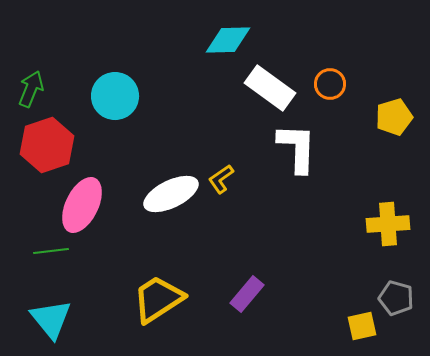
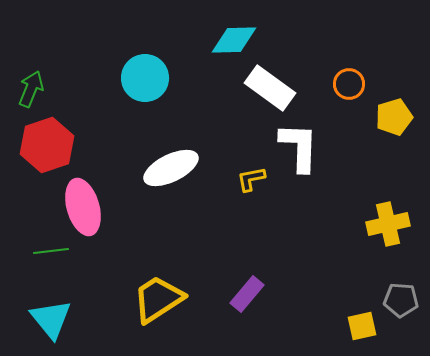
cyan diamond: moved 6 px right
orange circle: moved 19 px right
cyan circle: moved 30 px right, 18 px up
white L-shape: moved 2 px right, 1 px up
yellow L-shape: moved 30 px right; rotated 24 degrees clockwise
white ellipse: moved 26 px up
pink ellipse: moved 1 px right, 2 px down; rotated 42 degrees counterclockwise
yellow cross: rotated 9 degrees counterclockwise
gray pentagon: moved 5 px right, 2 px down; rotated 12 degrees counterclockwise
